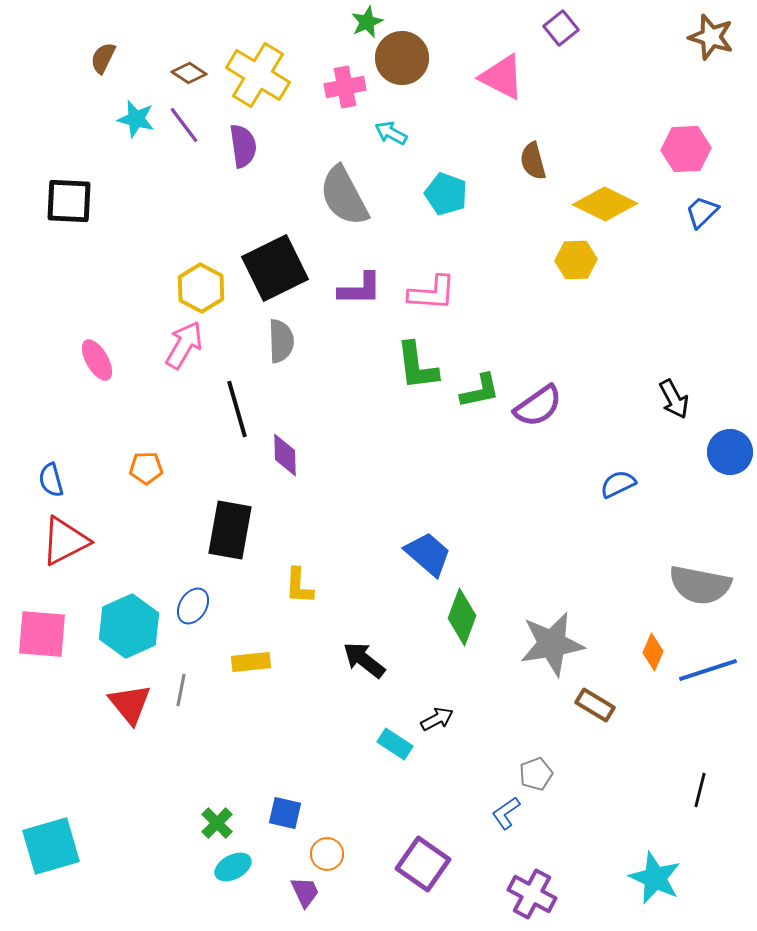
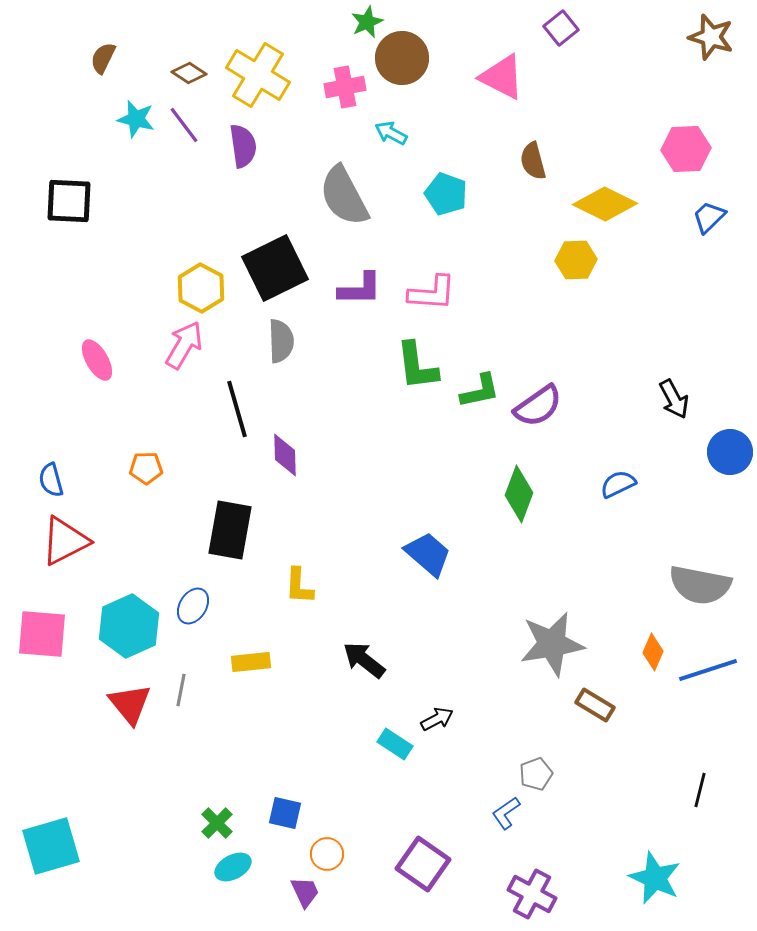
blue trapezoid at (702, 212): moved 7 px right, 5 px down
green diamond at (462, 617): moved 57 px right, 123 px up
